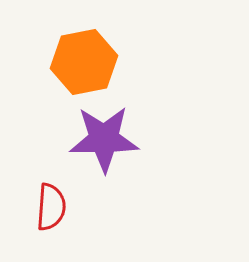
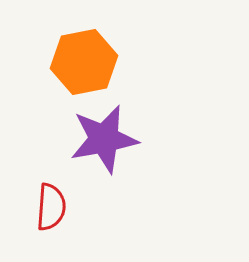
purple star: rotated 10 degrees counterclockwise
